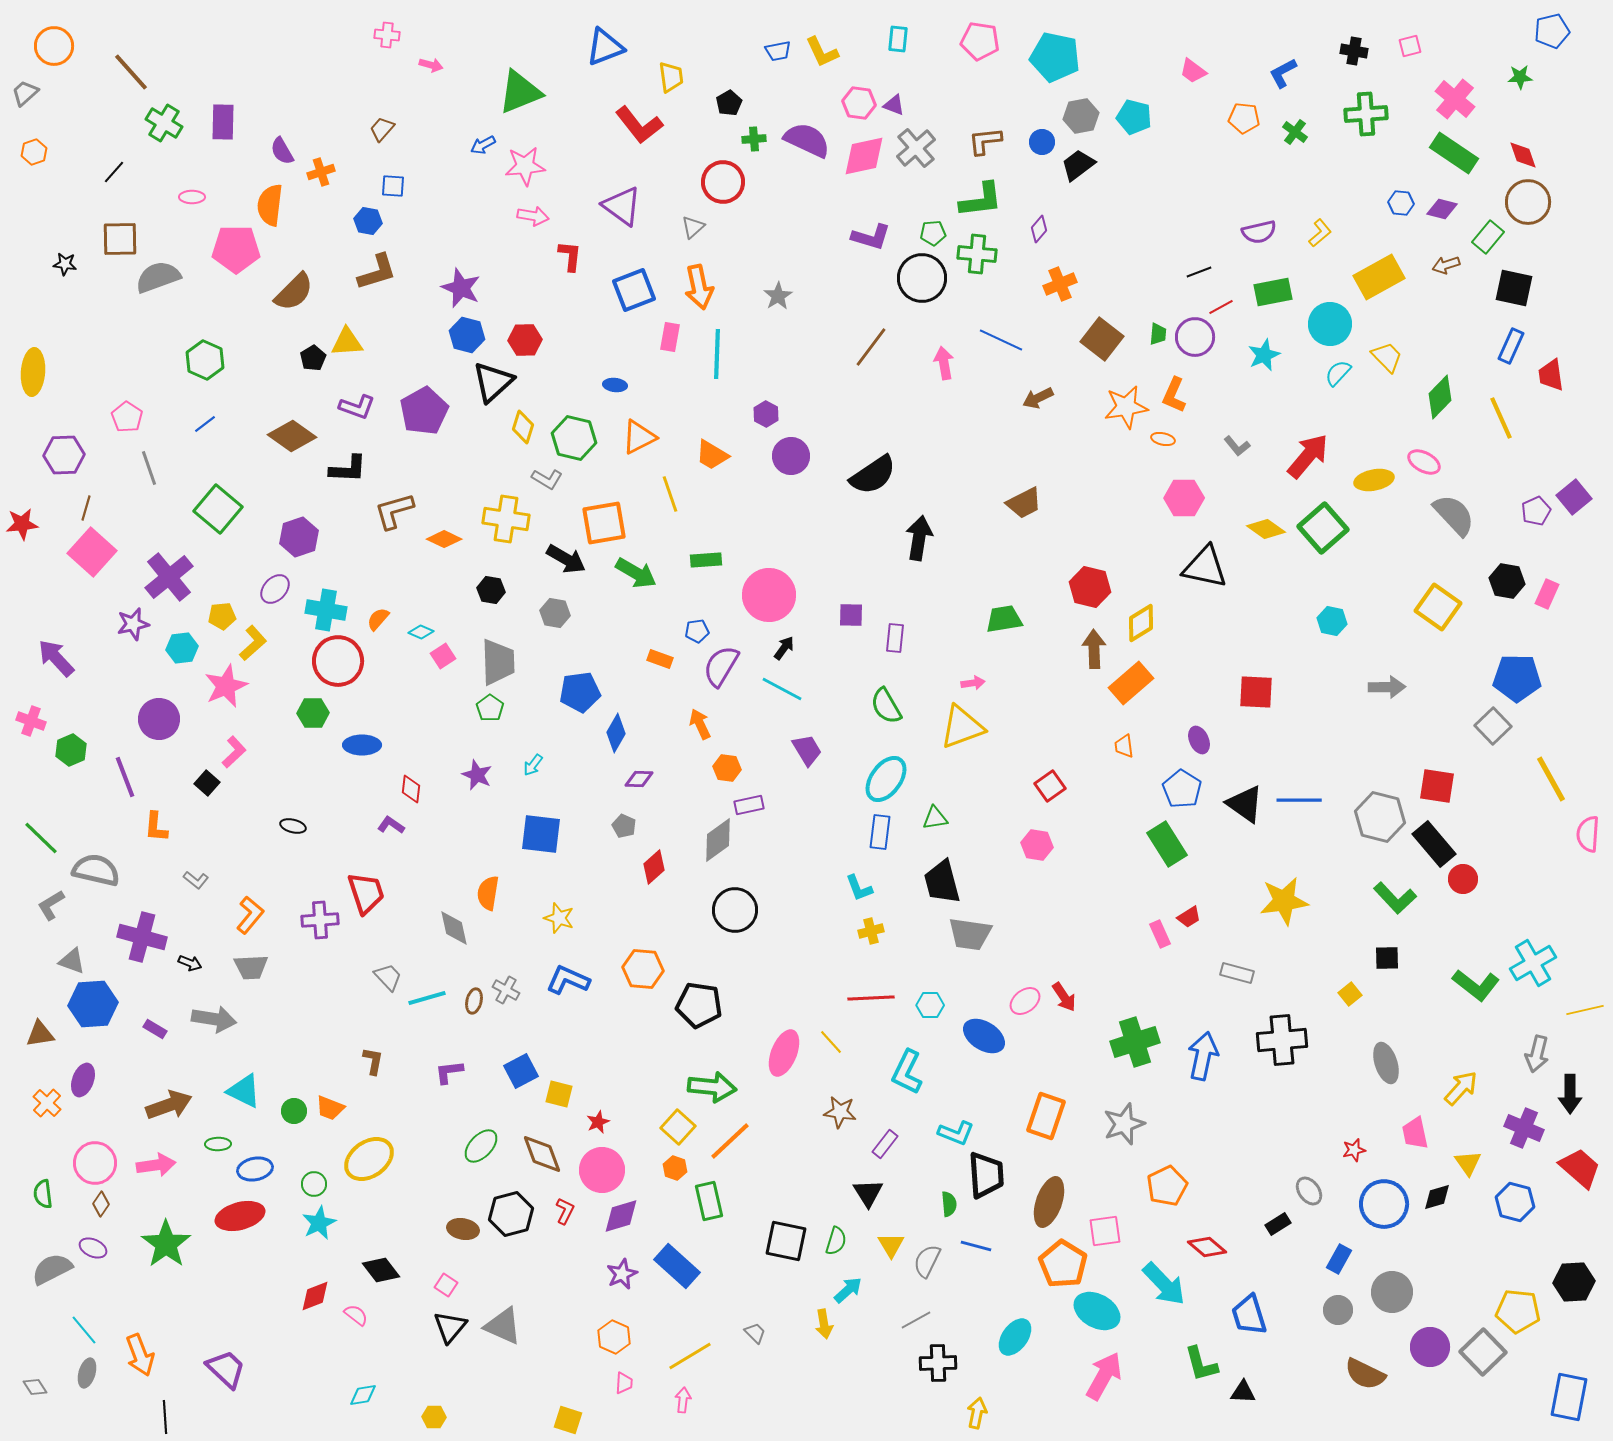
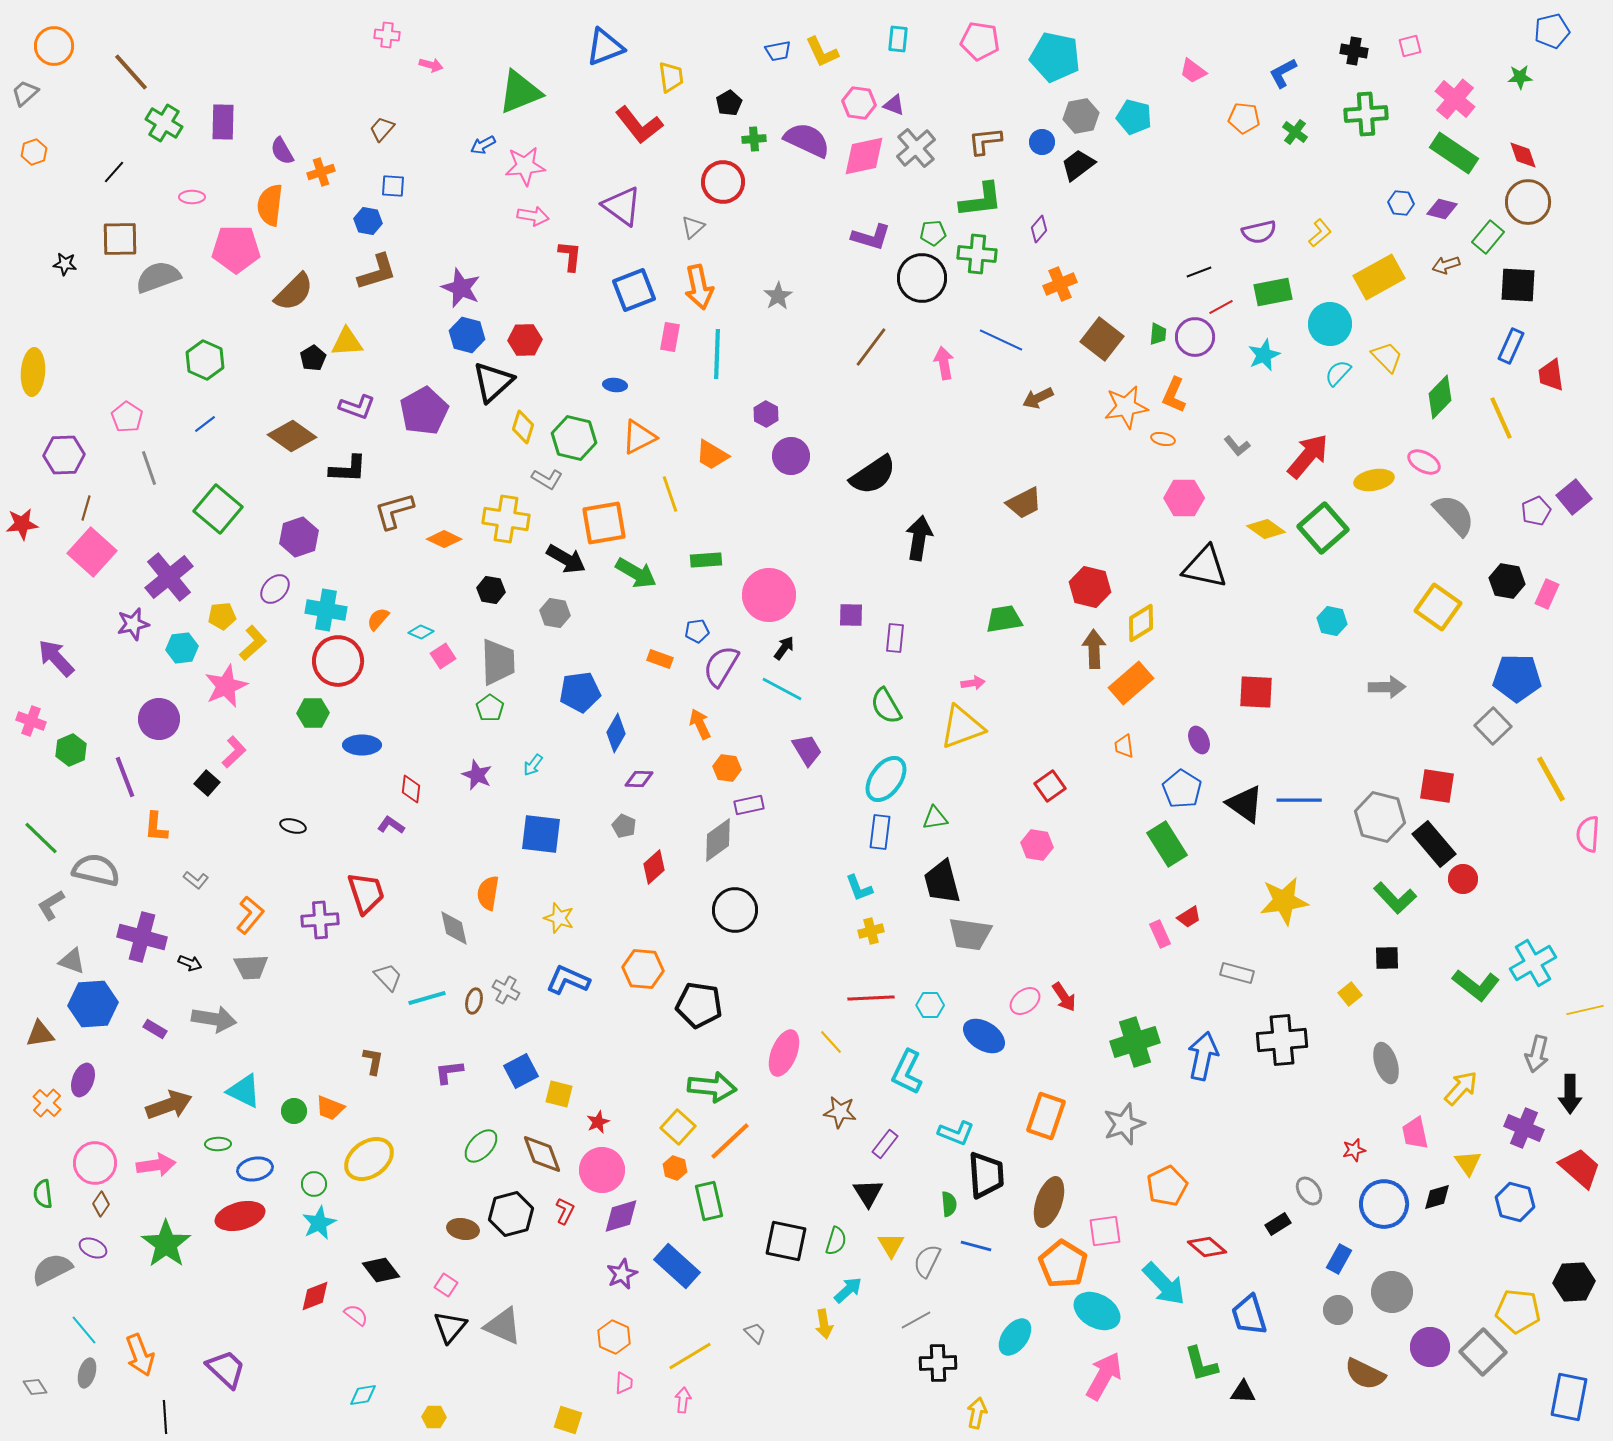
black square at (1514, 288): moved 4 px right, 3 px up; rotated 9 degrees counterclockwise
